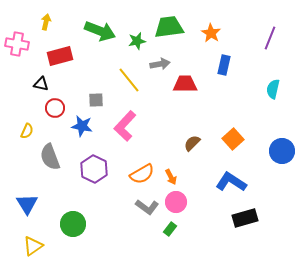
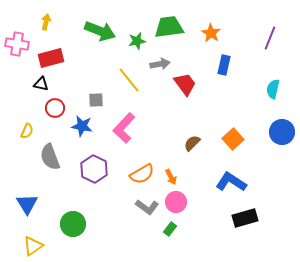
red rectangle: moved 9 px left, 2 px down
red trapezoid: rotated 55 degrees clockwise
pink L-shape: moved 1 px left, 2 px down
blue circle: moved 19 px up
